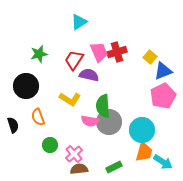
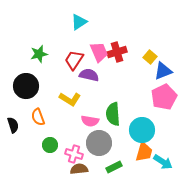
pink pentagon: moved 1 px right, 1 px down
green semicircle: moved 10 px right, 8 px down
gray circle: moved 10 px left, 21 px down
pink cross: rotated 30 degrees counterclockwise
